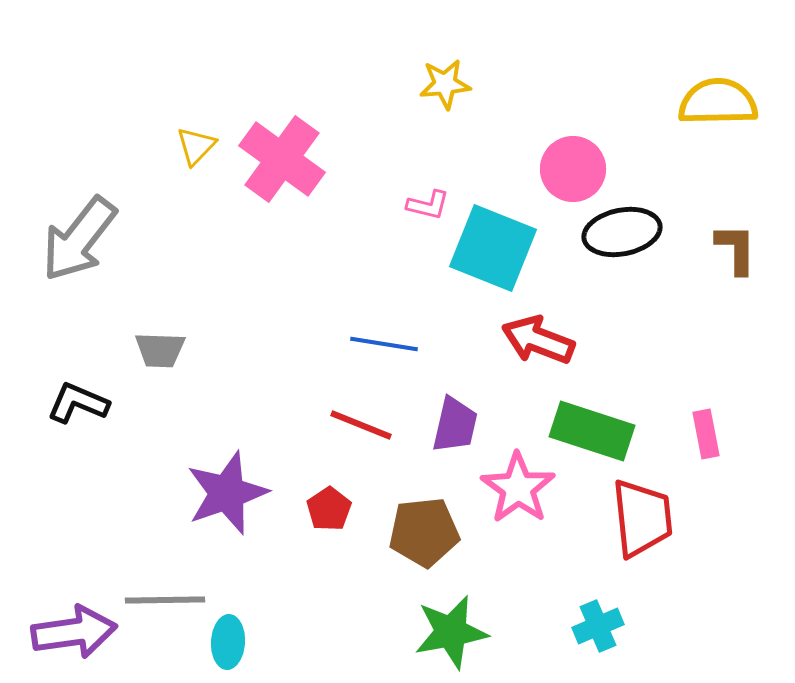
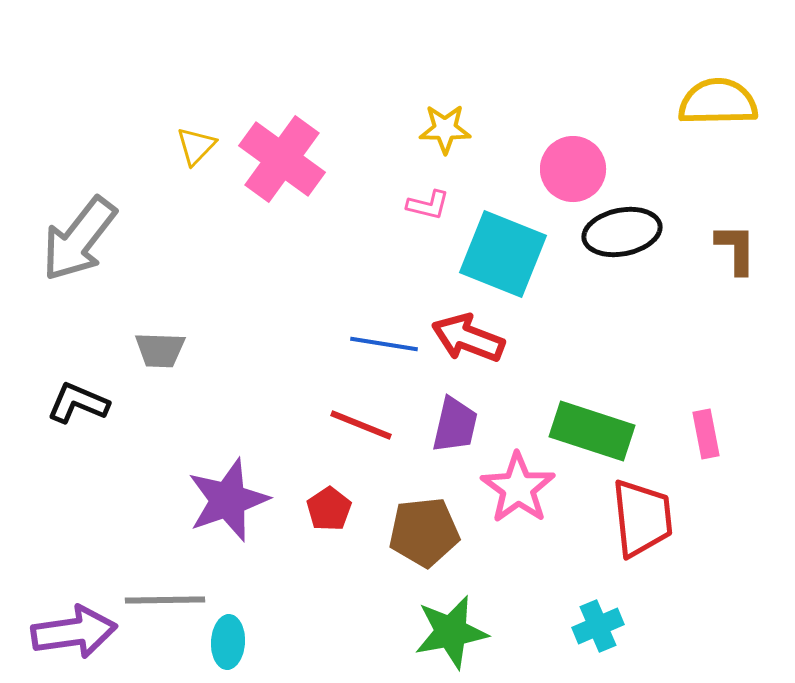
yellow star: moved 45 px down; rotated 6 degrees clockwise
cyan square: moved 10 px right, 6 px down
red arrow: moved 70 px left, 2 px up
purple star: moved 1 px right, 7 px down
